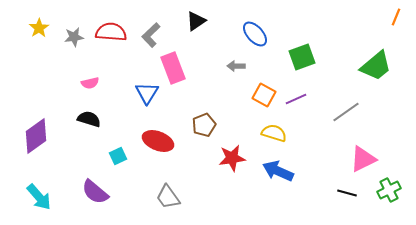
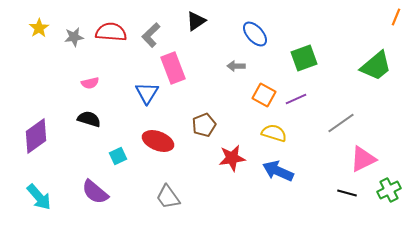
green square: moved 2 px right, 1 px down
gray line: moved 5 px left, 11 px down
